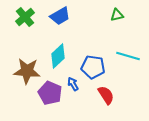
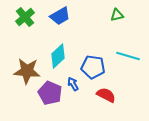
red semicircle: rotated 30 degrees counterclockwise
